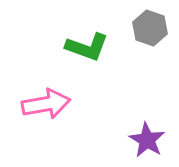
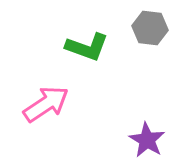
gray hexagon: rotated 12 degrees counterclockwise
pink arrow: rotated 24 degrees counterclockwise
